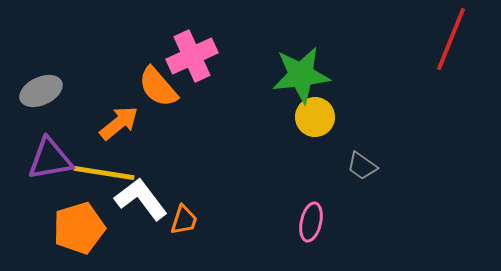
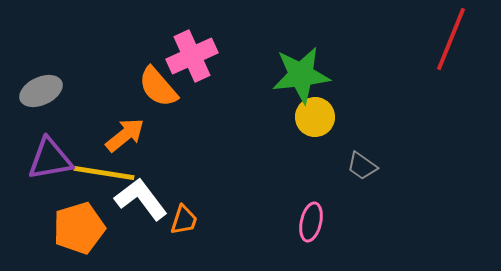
orange arrow: moved 6 px right, 12 px down
